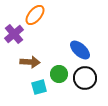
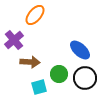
purple cross: moved 6 px down
